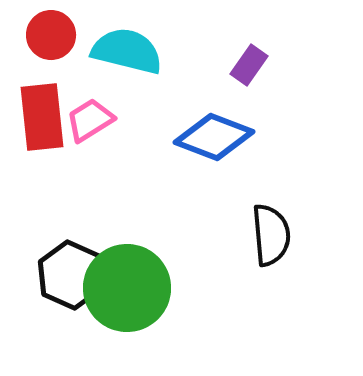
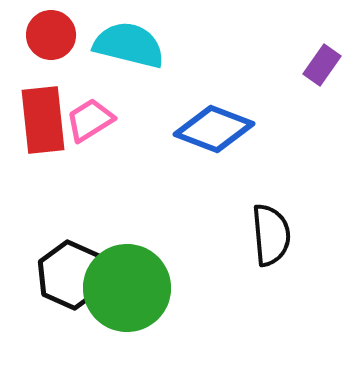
cyan semicircle: moved 2 px right, 6 px up
purple rectangle: moved 73 px right
red rectangle: moved 1 px right, 3 px down
blue diamond: moved 8 px up
